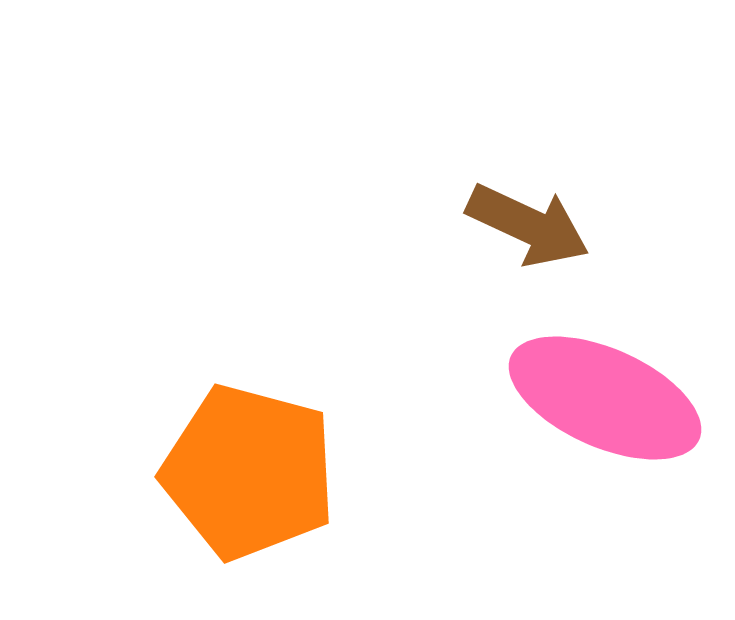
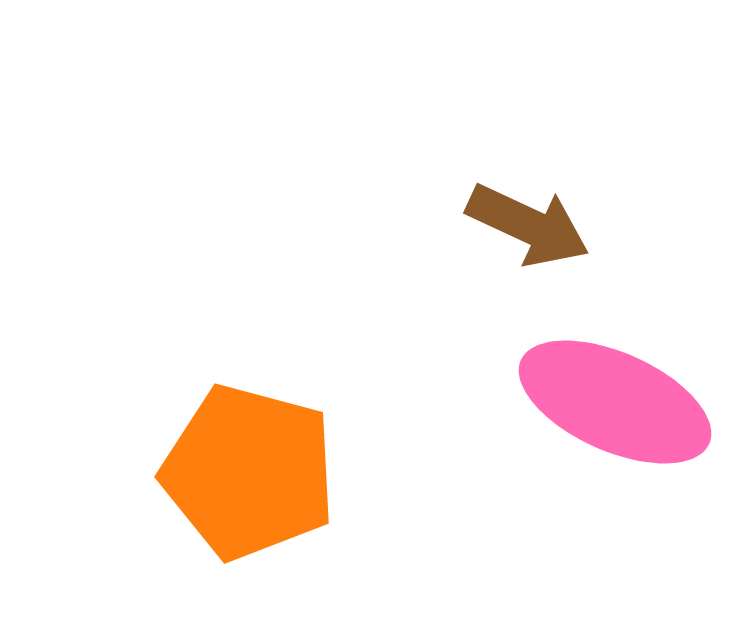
pink ellipse: moved 10 px right, 4 px down
